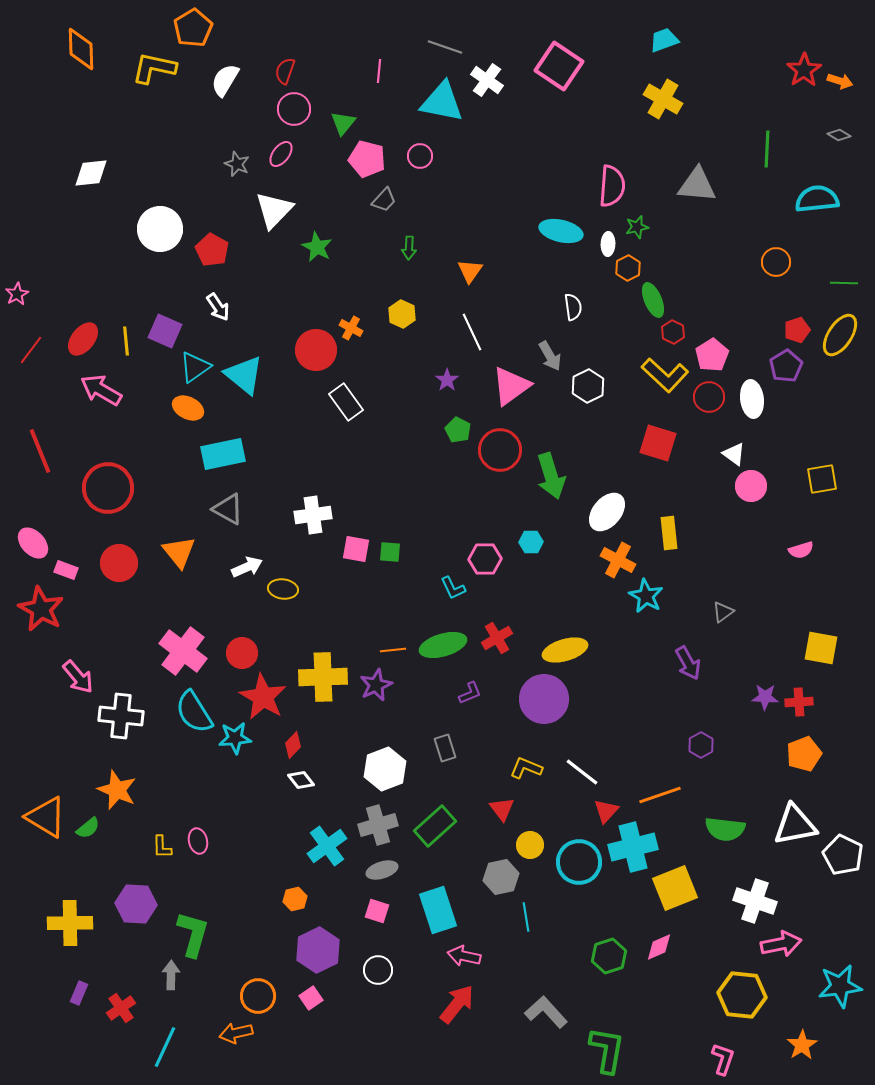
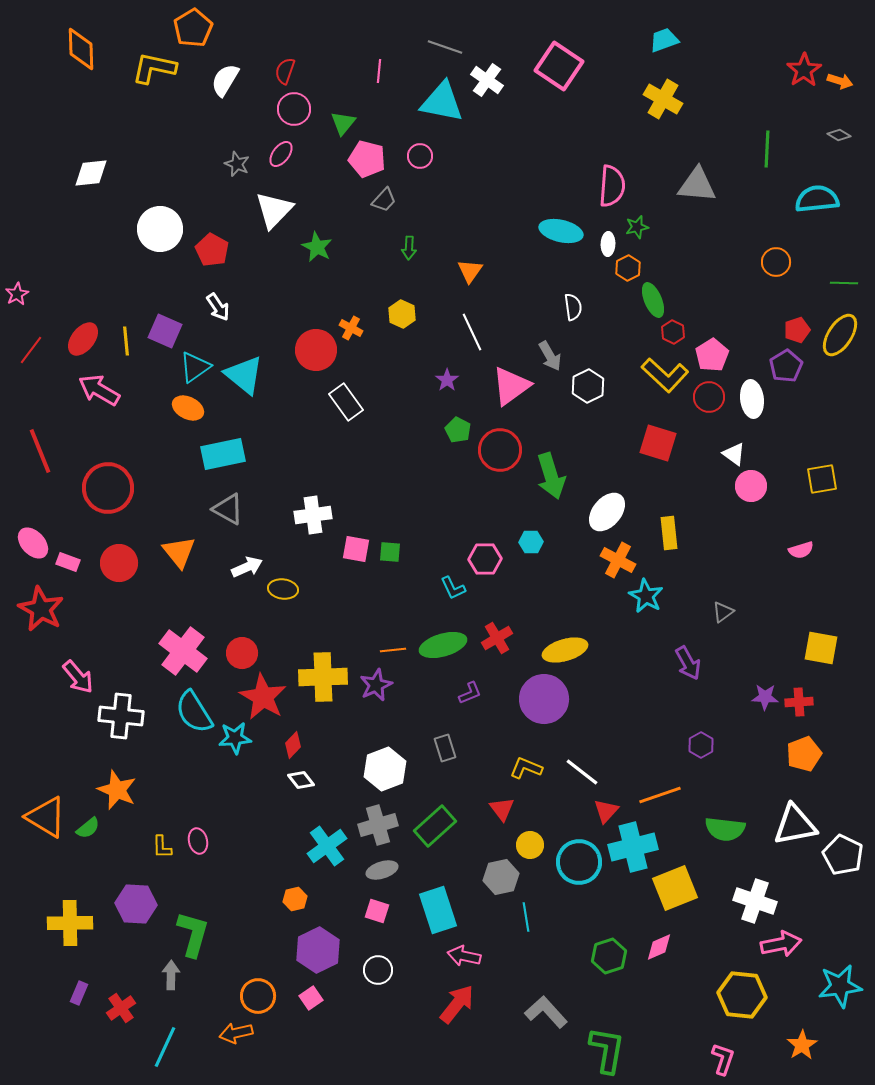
pink arrow at (101, 390): moved 2 px left
pink rectangle at (66, 570): moved 2 px right, 8 px up
